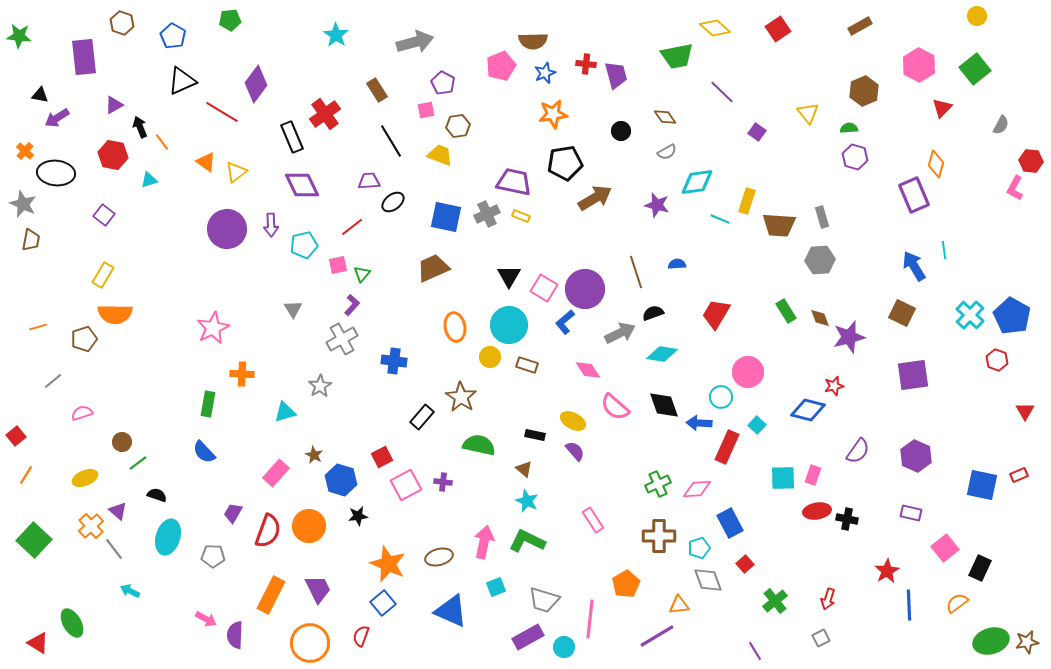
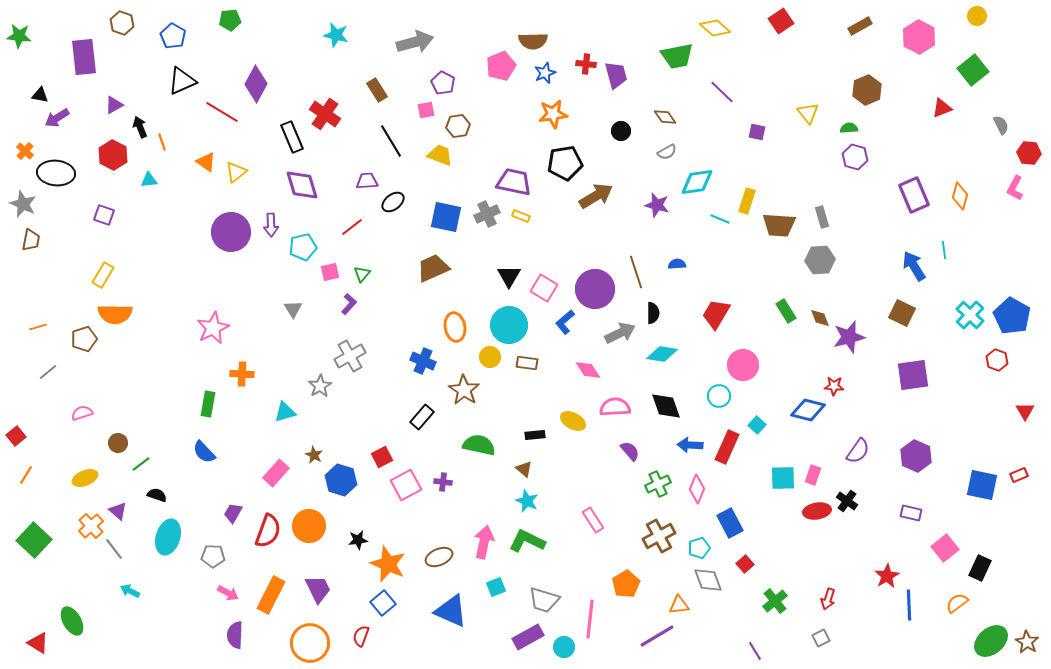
red square at (778, 29): moved 3 px right, 8 px up
cyan star at (336, 35): rotated 20 degrees counterclockwise
pink hexagon at (919, 65): moved 28 px up
green square at (975, 69): moved 2 px left, 1 px down
purple diamond at (256, 84): rotated 9 degrees counterclockwise
brown hexagon at (864, 91): moved 3 px right, 1 px up
red triangle at (942, 108): rotated 25 degrees clockwise
red cross at (325, 114): rotated 20 degrees counterclockwise
gray semicircle at (1001, 125): rotated 54 degrees counterclockwise
purple square at (757, 132): rotated 24 degrees counterclockwise
orange line at (162, 142): rotated 18 degrees clockwise
red hexagon at (113, 155): rotated 16 degrees clockwise
red hexagon at (1031, 161): moved 2 px left, 8 px up
orange diamond at (936, 164): moved 24 px right, 32 px down
cyan triangle at (149, 180): rotated 12 degrees clockwise
purple trapezoid at (369, 181): moved 2 px left
purple diamond at (302, 185): rotated 9 degrees clockwise
brown arrow at (595, 198): moved 1 px right, 2 px up
purple square at (104, 215): rotated 20 degrees counterclockwise
purple circle at (227, 229): moved 4 px right, 3 px down
cyan pentagon at (304, 245): moved 1 px left, 2 px down
pink square at (338, 265): moved 8 px left, 7 px down
purple circle at (585, 289): moved 10 px right
purple L-shape at (352, 305): moved 3 px left, 1 px up
black semicircle at (653, 313): rotated 110 degrees clockwise
gray cross at (342, 339): moved 8 px right, 17 px down
blue cross at (394, 361): moved 29 px right; rotated 15 degrees clockwise
brown rectangle at (527, 365): moved 2 px up; rotated 10 degrees counterclockwise
pink circle at (748, 372): moved 5 px left, 7 px up
gray line at (53, 381): moved 5 px left, 9 px up
red star at (834, 386): rotated 18 degrees clockwise
brown star at (461, 397): moved 3 px right, 7 px up
cyan circle at (721, 397): moved 2 px left, 1 px up
black diamond at (664, 405): moved 2 px right, 1 px down
pink semicircle at (615, 407): rotated 136 degrees clockwise
blue arrow at (699, 423): moved 9 px left, 22 px down
black rectangle at (535, 435): rotated 18 degrees counterclockwise
brown circle at (122, 442): moved 4 px left, 1 px down
purple semicircle at (575, 451): moved 55 px right
green line at (138, 463): moved 3 px right, 1 px down
pink diamond at (697, 489): rotated 64 degrees counterclockwise
black star at (358, 516): moved 24 px down
black cross at (847, 519): moved 18 px up; rotated 25 degrees clockwise
brown cross at (659, 536): rotated 28 degrees counterclockwise
brown ellipse at (439, 557): rotated 8 degrees counterclockwise
red star at (887, 571): moved 5 px down
pink arrow at (206, 619): moved 22 px right, 26 px up
green ellipse at (72, 623): moved 2 px up
green ellipse at (991, 641): rotated 24 degrees counterclockwise
brown star at (1027, 642): rotated 30 degrees counterclockwise
